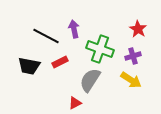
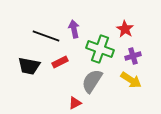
red star: moved 13 px left
black line: rotated 8 degrees counterclockwise
gray semicircle: moved 2 px right, 1 px down
